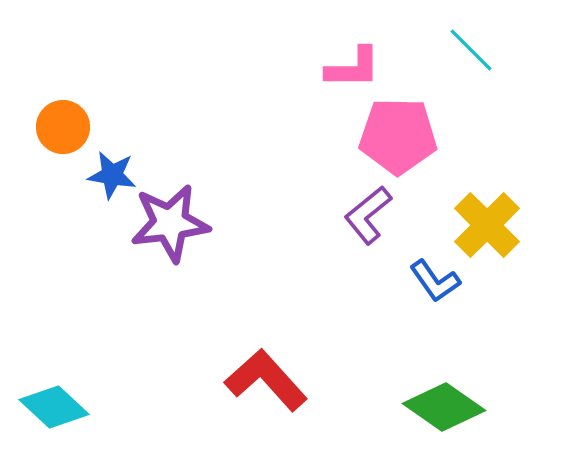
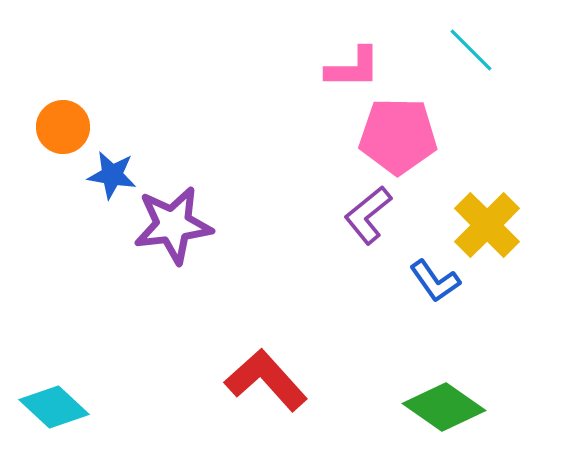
purple star: moved 3 px right, 2 px down
